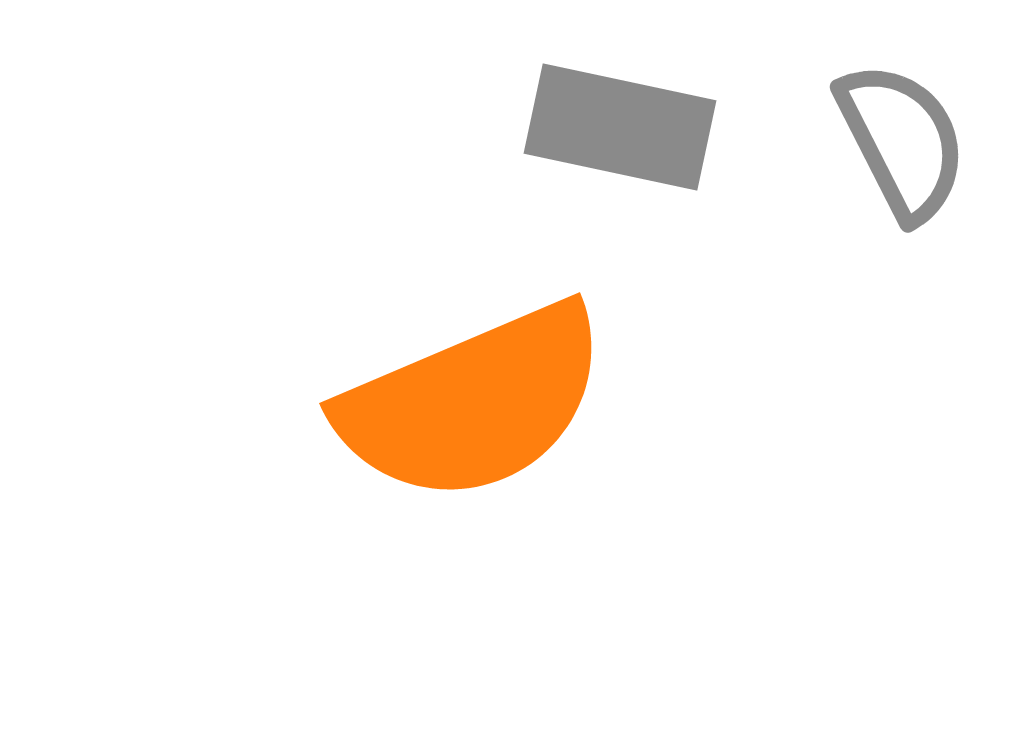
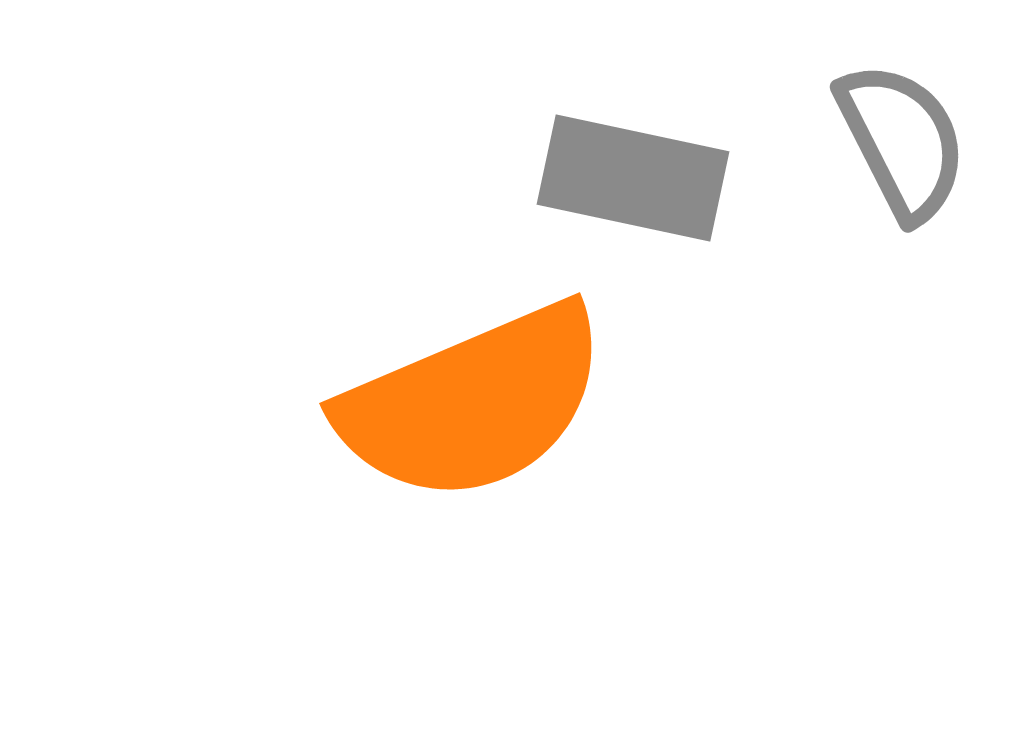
gray rectangle: moved 13 px right, 51 px down
